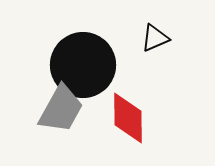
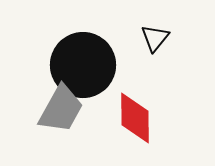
black triangle: rotated 28 degrees counterclockwise
red diamond: moved 7 px right
